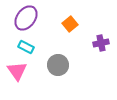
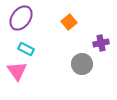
purple ellipse: moved 5 px left
orange square: moved 1 px left, 2 px up
cyan rectangle: moved 2 px down
gray circle: moved 24 px right, 1 px up
